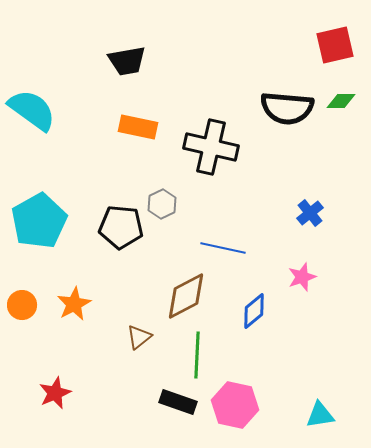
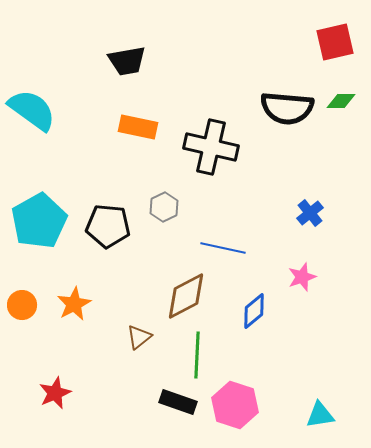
red square: moved 3 px up
gray hexagon: moved 2 px right, 3 px down
black pentagon: moved 13 px left, 1 px up
pink hexagon: rotated 6 degrees clockwise
